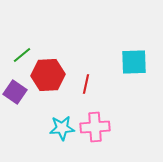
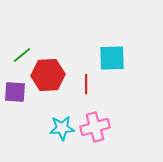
cyan square: moved 22 px left, 4 px up
red line: rotated 12 degrees counterclockwise
purple square: rotated 30 degrees counterclockwise
pink cross: rotated 12 degrees counterclockwise
